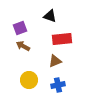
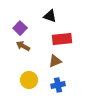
purple square: rotated 24 degrees counterclockwise
